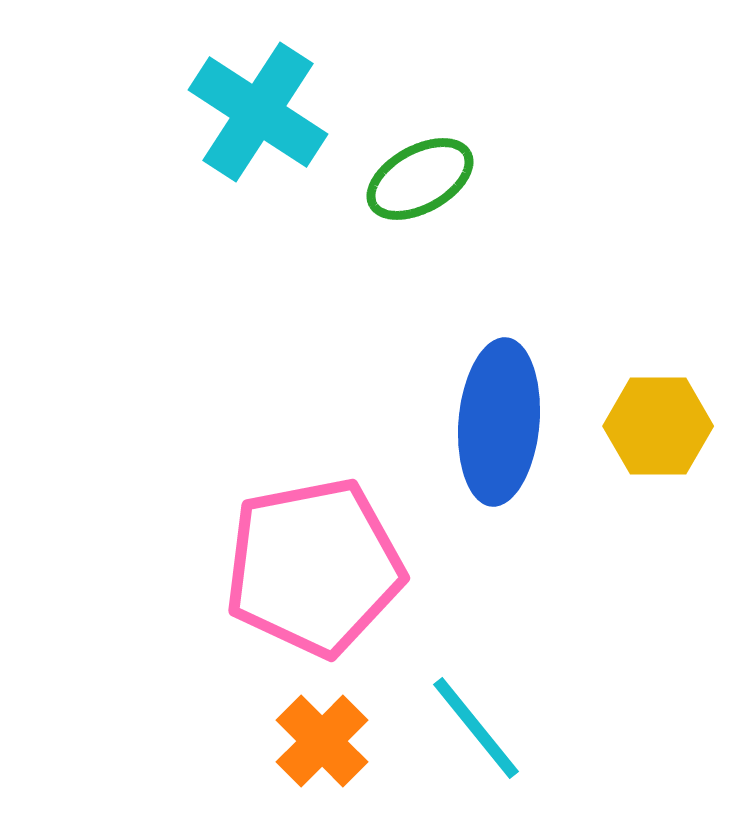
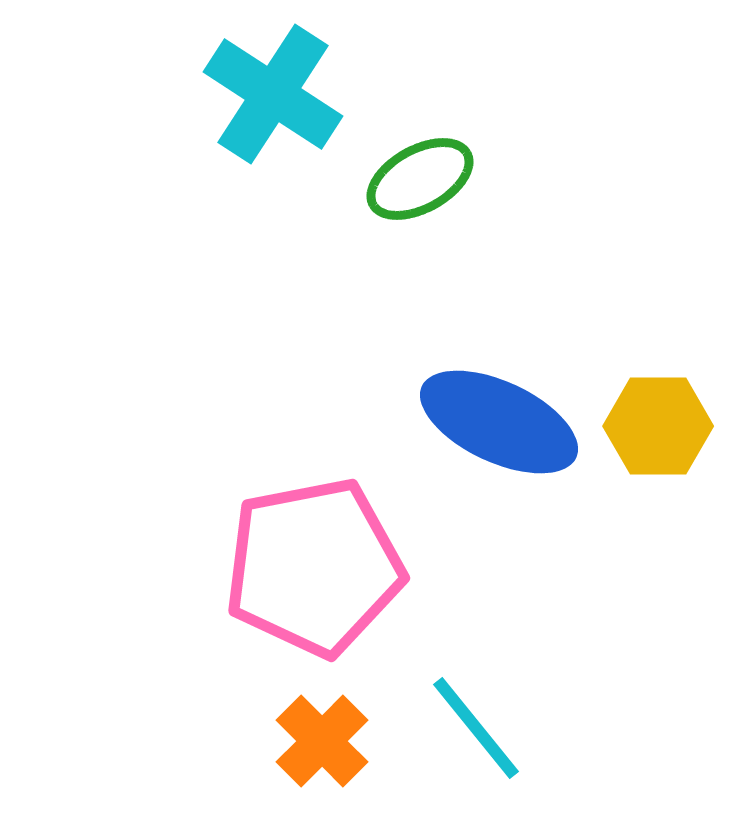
cyan cross: moved 15 px right, 18 px up
blue ellipse: rotated 70 degrees counterclockwise
